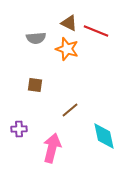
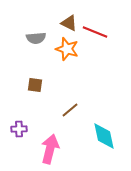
red line: moved 1 px left, 1 px down
pink arrow: moved 2 px left, 1 px down
